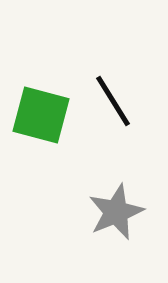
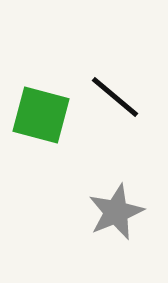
black line: moved 2 px right, 4 px up; rotated 18 degrees counterclockwise
